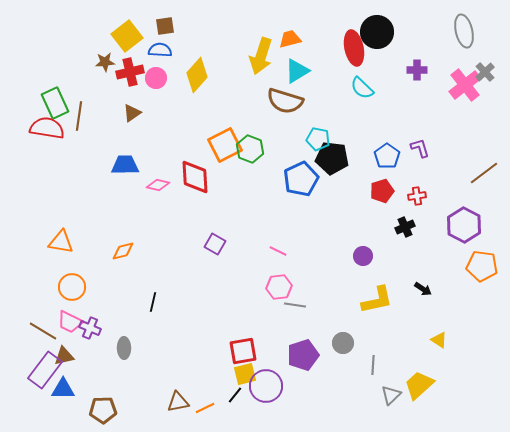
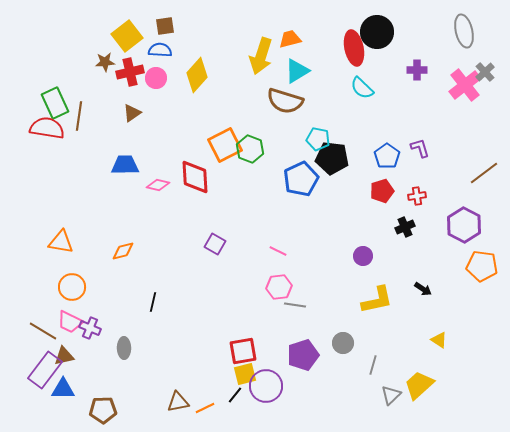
gray line at (373, 365): rotated 12 degrees clockwise
